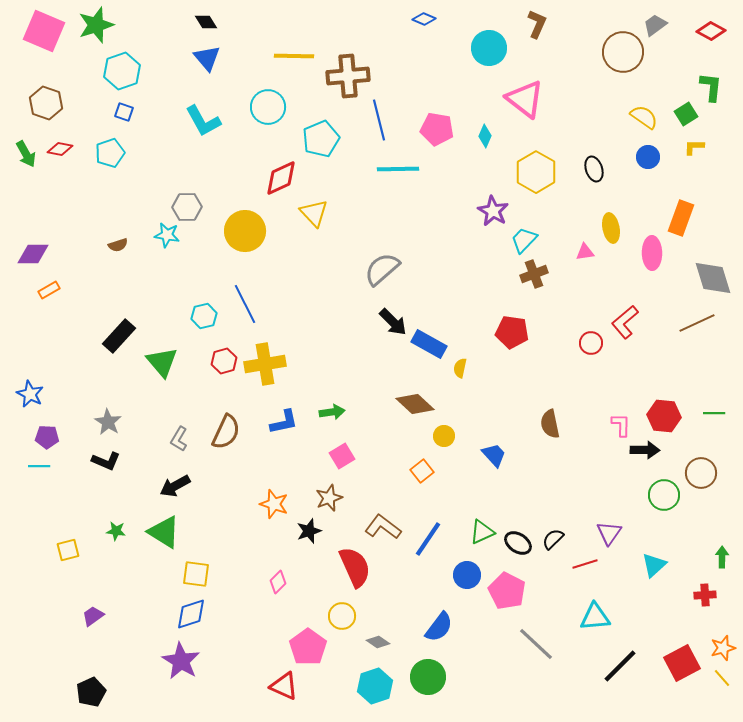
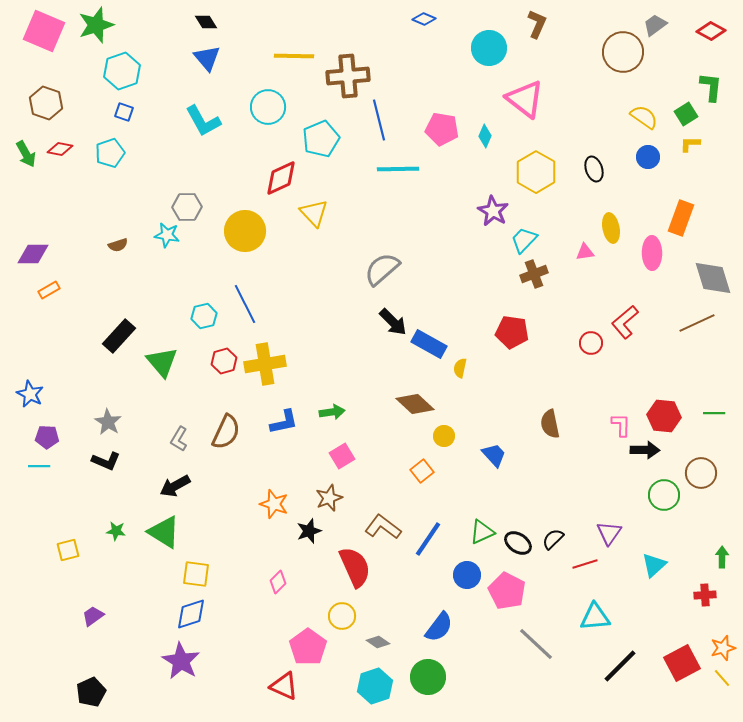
pink pentagon at (437, 129): moved 5 px right
yellow L-shape at (694, 147): moved 4 px left, 3 px up
